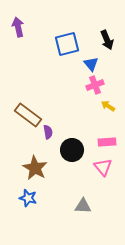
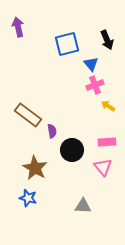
purple semicircle: moved 4 px right, 1 px up
